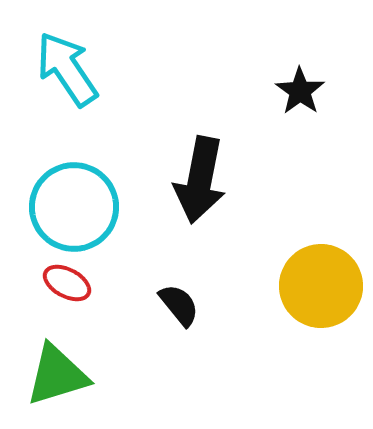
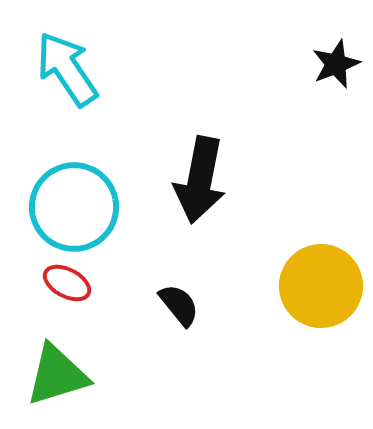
black star: moved 36 px right, 27 px up; rotated 15 degrees clockwise
